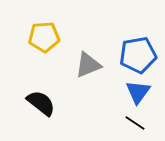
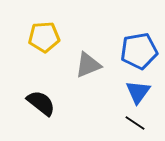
blue pentagon: moved 1 px right, 4 px up
